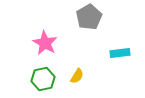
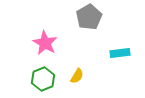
green hexagon: rotated 10 degrees counterclockwise
